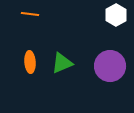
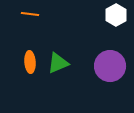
green triangle: moved 4 px left
